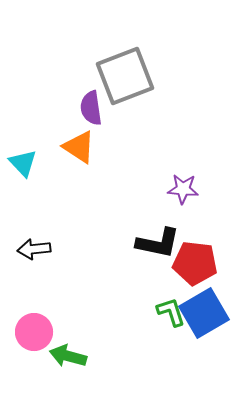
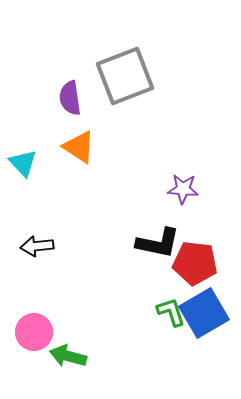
purple semicircle: moved 21 px left, 10 px up
black arrow: moved 3 px right, 3 px up
